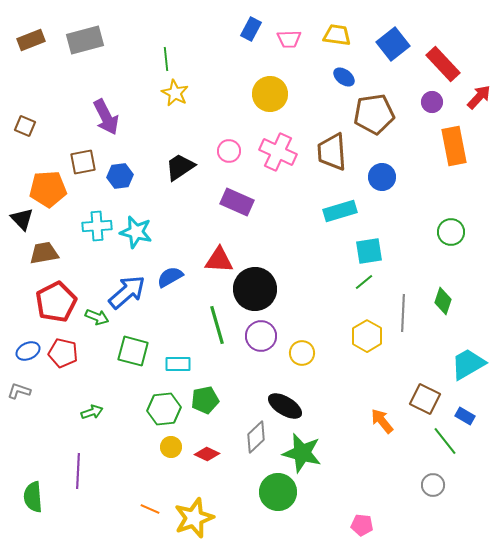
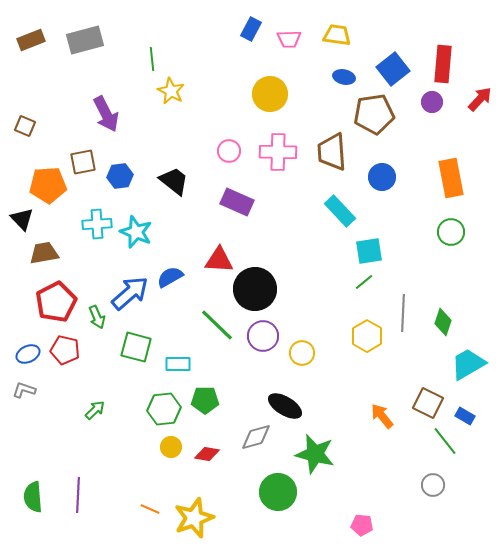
blue square at (393, 44): moved 25 px down
green line at (166, 59): moved 14 px left
red rectangle at (443, 64): rotated 48 degrees clockwise
blue ellipse at (344, 77): rotated 25 degrees counterclockwise
yellow star at (175, 93): moved 4 px left, 2 px up
red arrow at (479, 97): moved 1 px right, 2 px down
purple arrow at (106, 117): moved 3 px up
orange rectangle at (454, 146): moved 3 px left, 32 px down
pink cross at (278, 152): rotated 24 degrees counterclockwise
black trapezoid at (180, 167): moved 6 px left, 14 px down; rotated 72 degrees clockwise
orange pentagon at (48, 189): moved 4 px up
cyan rectangle at (340, 211): rotated 64 degrees clockwise
cyan cross at (97, 226): moved 2 px up
cyan star at (136, 232): rotated 8 degrees clockwise
blue arrow at (127, 292): moved 3 px right, 1 px down
green diamond at (443, 301): moved 21 px down
green arrow at (97, 317): rotated 45 degrees clockwise
green line at (217, 325): rotated 30 degrees counterclockwise
purple circle at (261, 336): moved 2 px right
blue ellipse at (28, 351): moved 3 px down
green square at (133, 351): moved 3 px right, 4 px up
red pentagon at (63, 353): moved 2 px right, 3 px up
gray L-shape at (19, 391): moved 5 px right, 1 px up
brown square at (425, 399): moved 3 px right, 4 px down
green pentagon at (205, 400): rotated 12 degrees clockwise
green arrow at (92, 412): moved 3 px right, 2 px up; rotated 25 degrees counterclockwise
orange arrow at (382, 421): moved 5 px up
gray diamond at (256, 437): rotated 28 degrees clockwise
green star at (302, 453): moved 13 px right, 1 px down
red diamond at (207, 454): rotated 15 degrees counterclockwise
purple line at (78, 471): moved 24 px down
